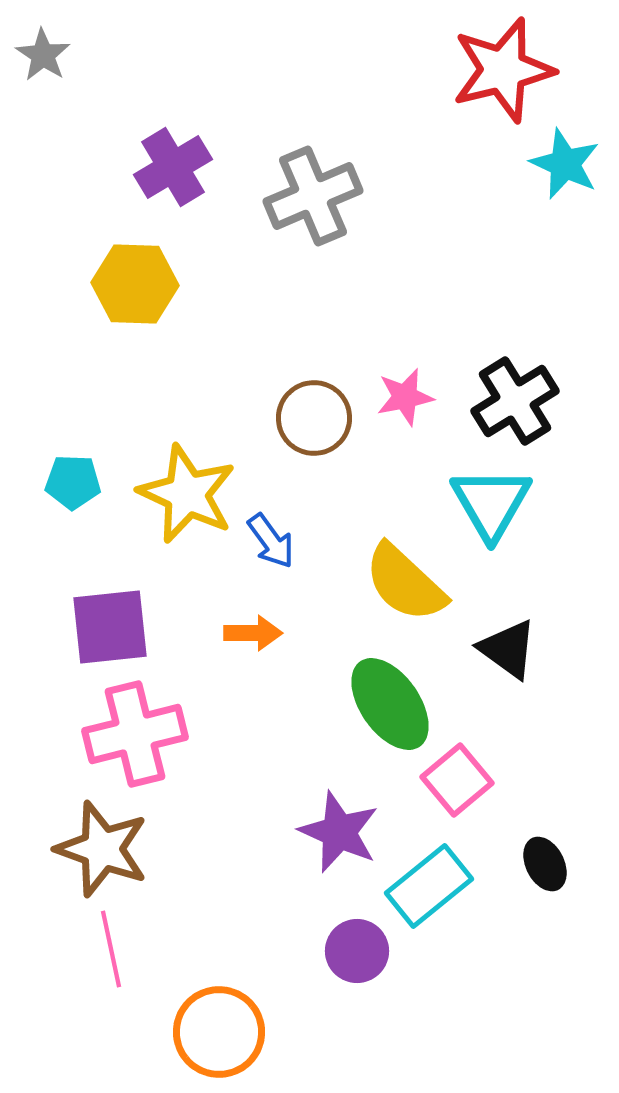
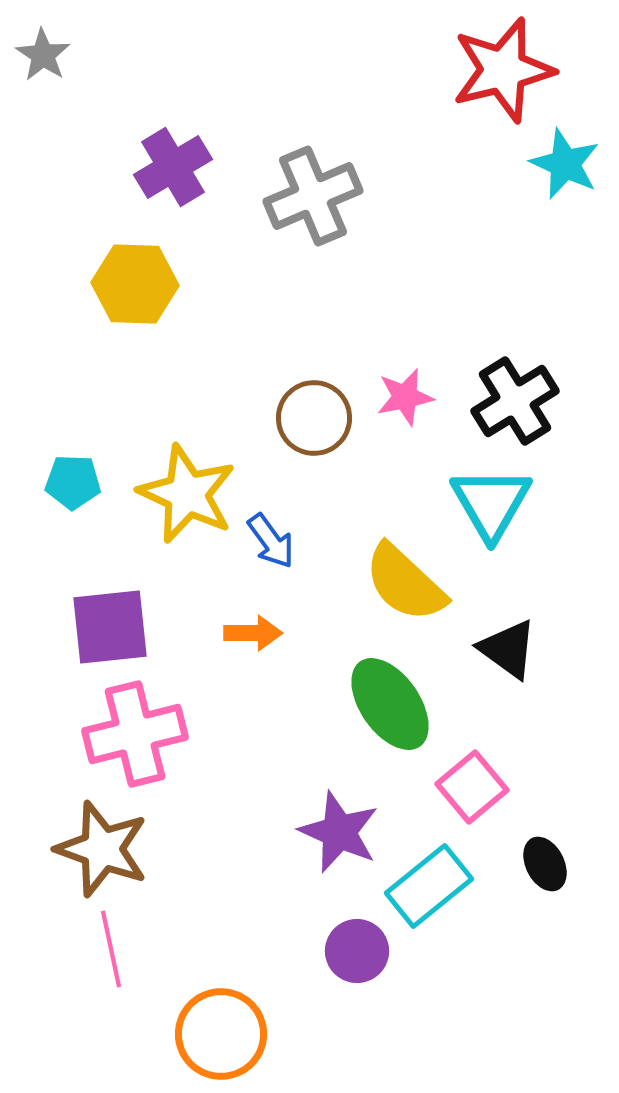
pink square: moved 15 px right, 7 px down
orange circle: moved 2 px right, 2 px down
